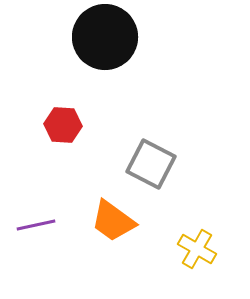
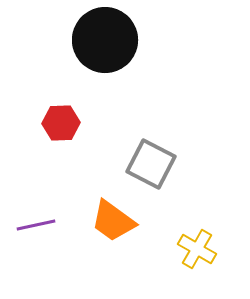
black circle: moved 3 px down
red hexagon: moved 2 px left, 2 px up; rotated 6 degrees counterclockwise
